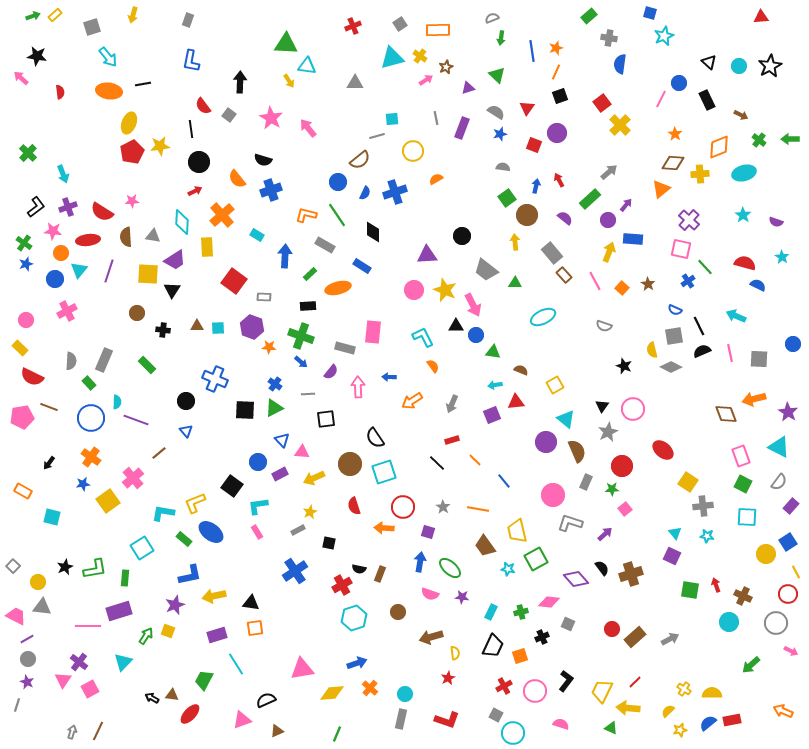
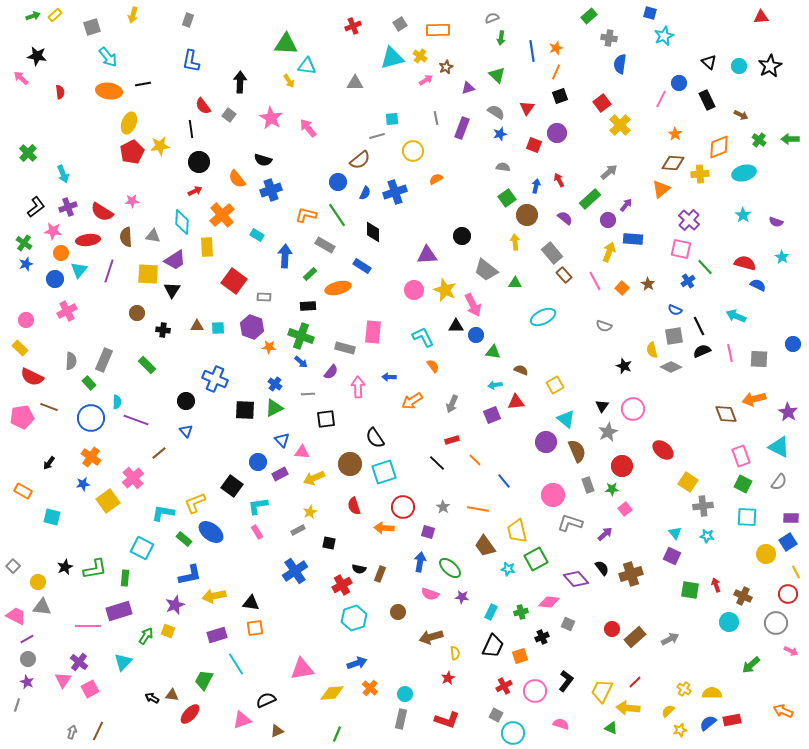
gray rectangle at (586, 482): moved 2 px right, 3 px down; rotated 42 degrees counterclockwise
purple rectangle at (791, 506): moved 12 px down; rotated 49 degrees clockwise
cyan square at (142, 548): rotated 30 degrees counterclockwise
